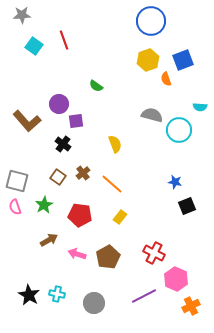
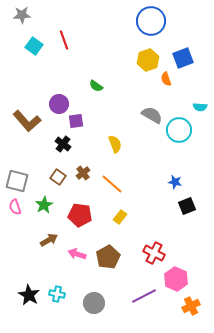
blue square: moved 2 px up
gray semicircle: rotated 15 degrees clockwise
